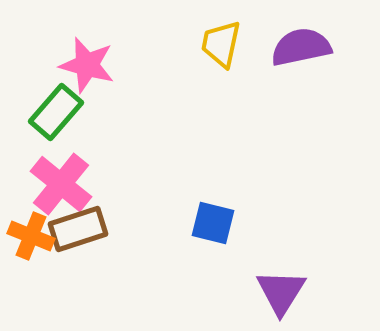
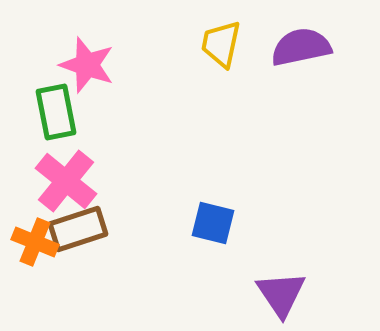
pink star: rotated 4 degrees clockwise
green rectangle: rotated 52 degrees counterclockwise
pink cross: moved 5 px right, 3 px up
orange cross: moved 4 px right, 6 px down
purple triangle: moved 2 px down; rotated 6 degrees counterclockwise
